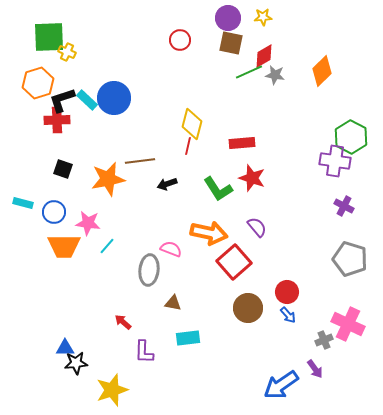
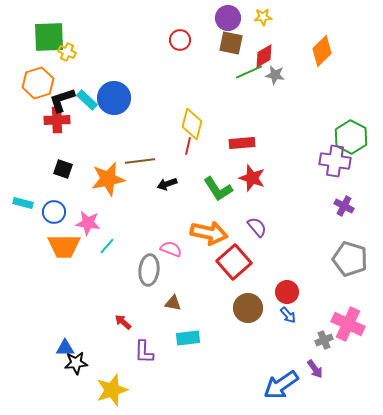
orange diamond at (322, 71): moved 20 px up
